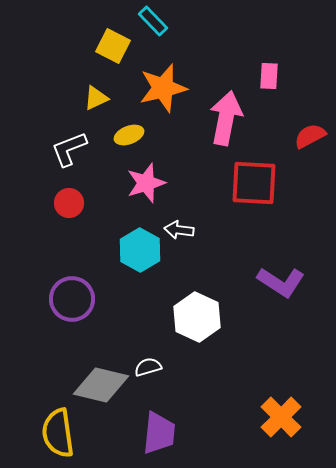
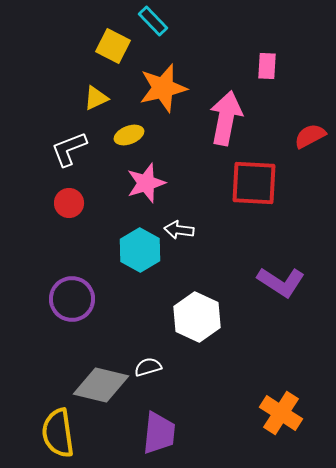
pink rectangle: moved 2 px left, 10 px up
orange cross: moved 4 px up; rotated 12 degrees counterclockwise
